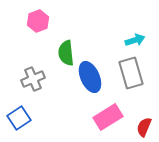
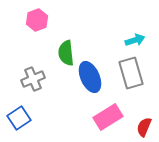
pink hexagon: moved 1 px left, 1 px up
